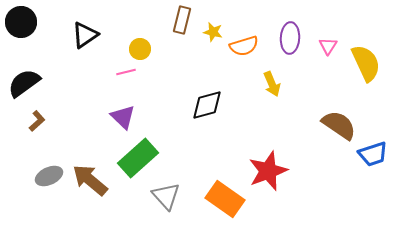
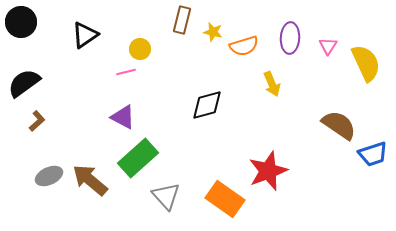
purple triangle: rotated 16 degrees counterclockwise
